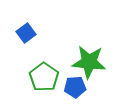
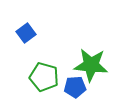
green star: moved 2 px right, 3 px down
green pentagon: rotated 20 degrees counterclockwise
